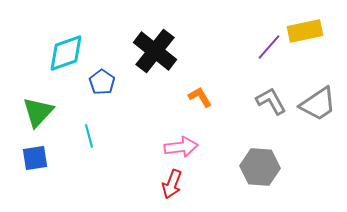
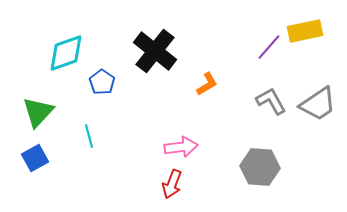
orange L-shape: moved 7 px right, 13 px up; rotated 90 degrees clockwise
blue square: rotated 20 degrees counterclockwise
